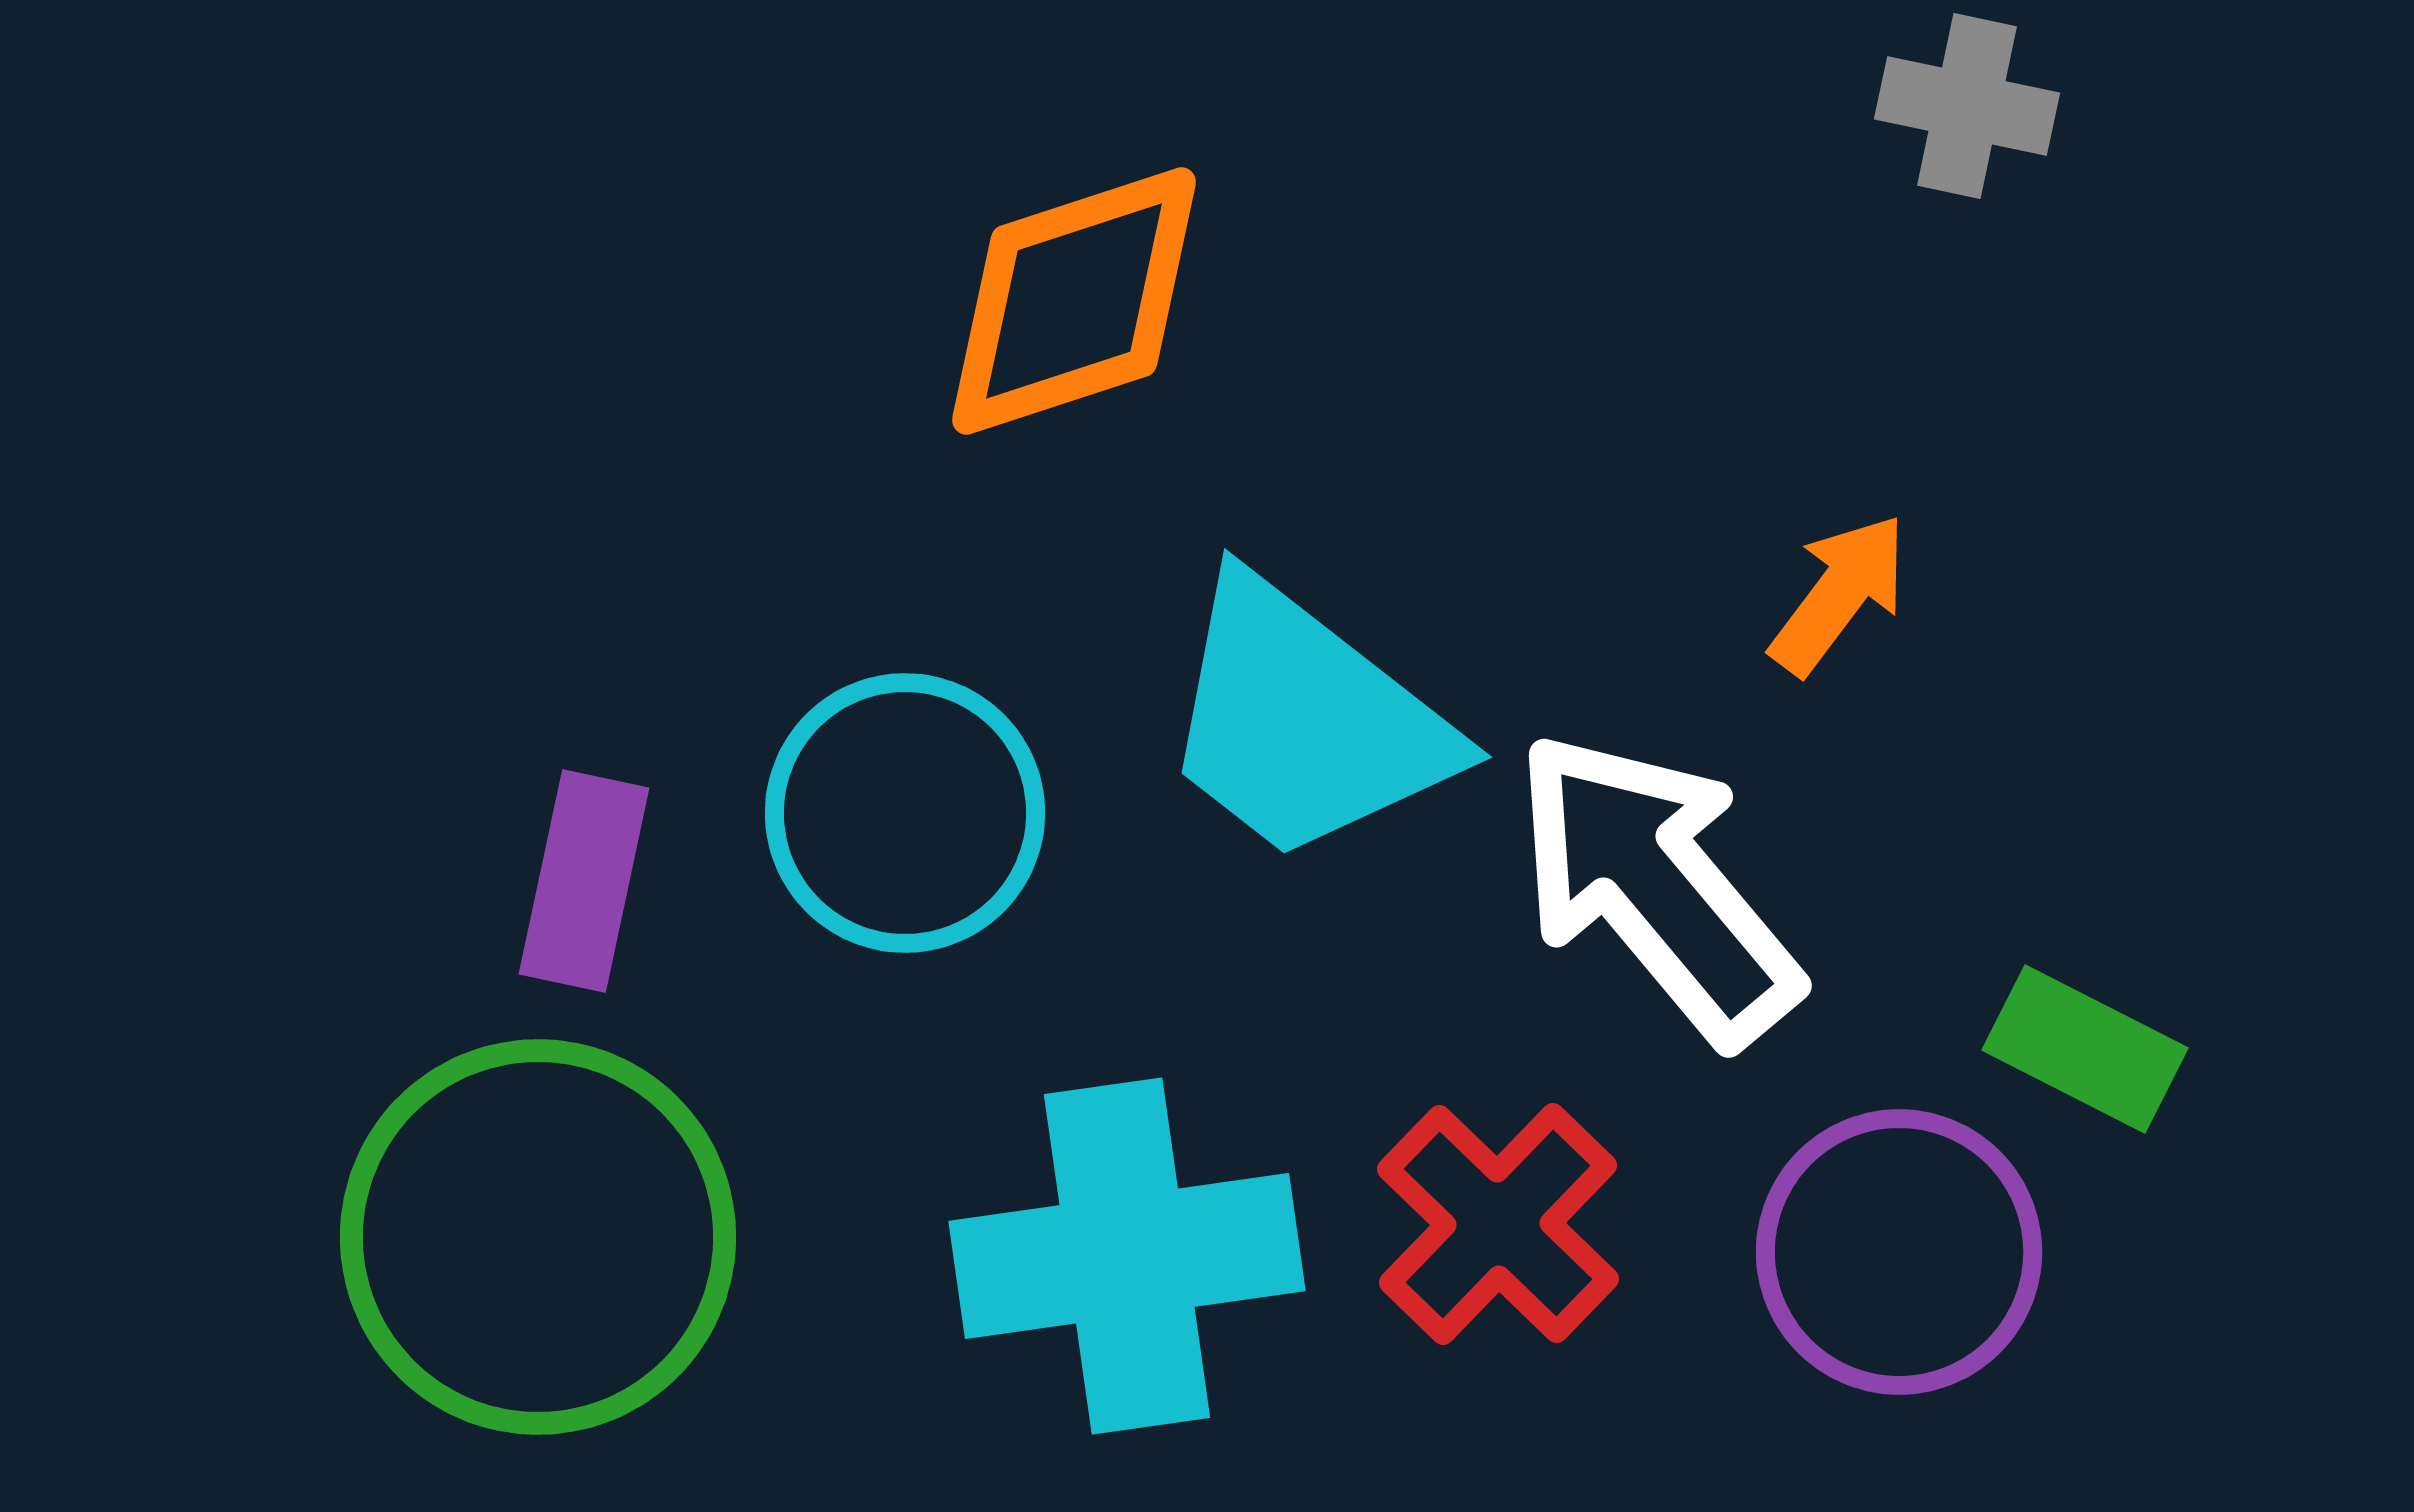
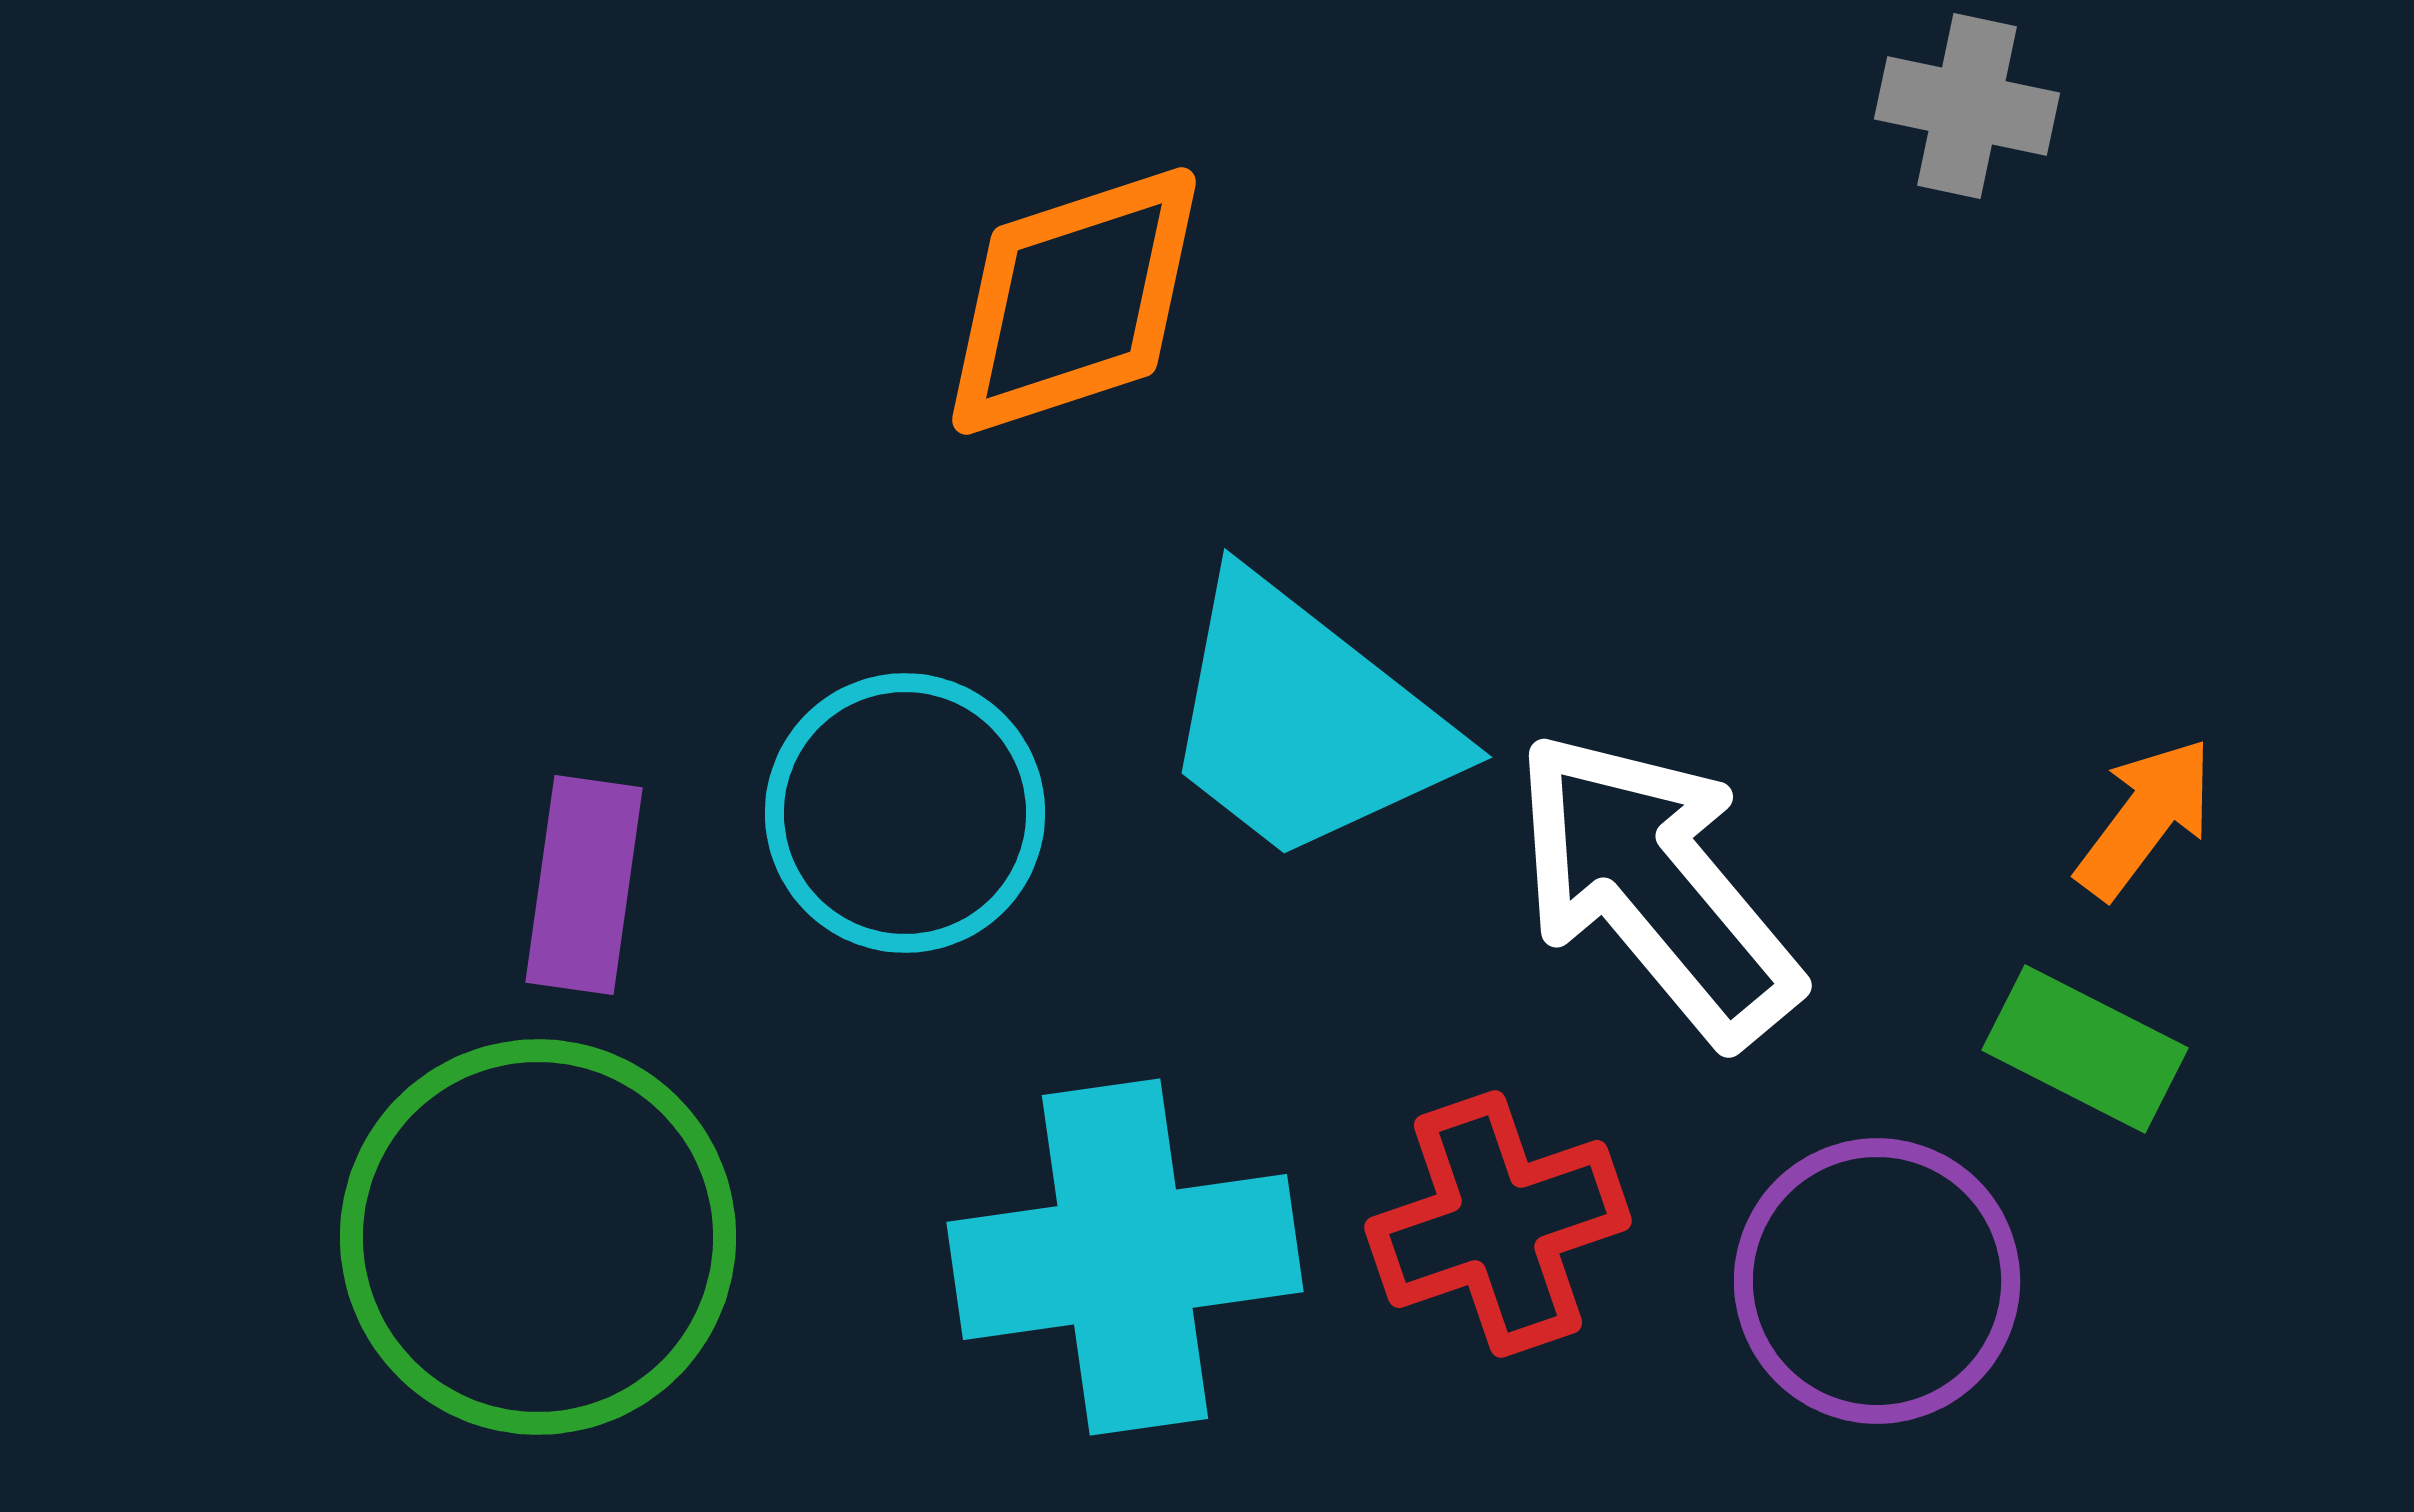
orange arrow: moved 306 px right, 224 px down
purple rectangle: moved 4 px down; rotated 4 degrees counterclockwise
red cross: rotated 27 degrees clockwise
purple circle: moved 22 px left, 29 px down
cyan cross: moved 2 px left, 1 px down
